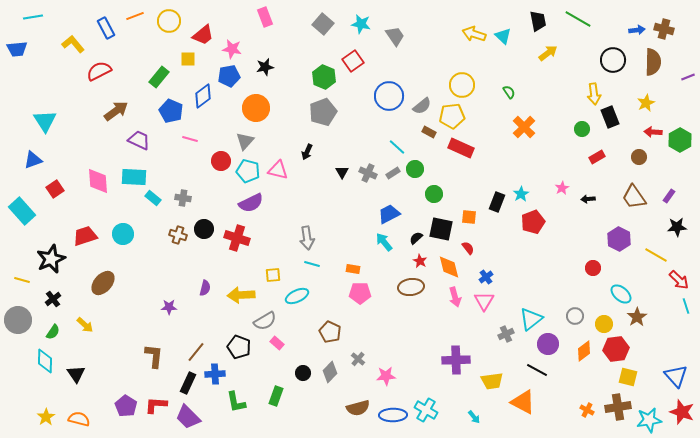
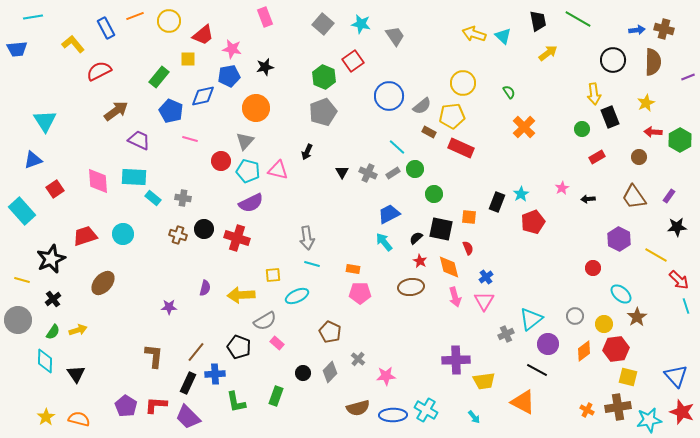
yellow circle at (462, 85): moved 1 px right, 2 px up
blue diamond at (203, 96): rotated 25 degrees clockwise
red semicircle at (468, 248): rotated 16 degrees clockwise
yellow arrow at (85, 325): moved 7 px left, 5 px down; rotated 60 degrees counterclockwise
yellow trapezoid at (492, 381): moved 8 px left
